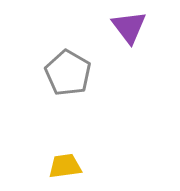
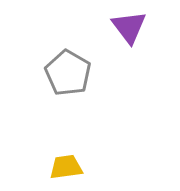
yellow trapezoid: moved 1 px right, 1 px down
